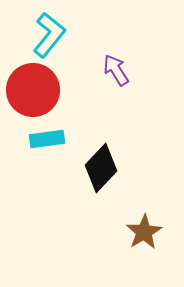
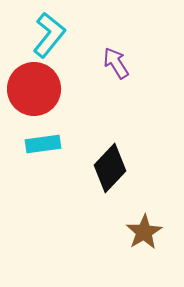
purple arrow: moved 7 px up
red circle: moved 1 px right, 1 px up
cyan rectangle: moved 4 px left, 5 px down
black diamond: moved 9 px right
